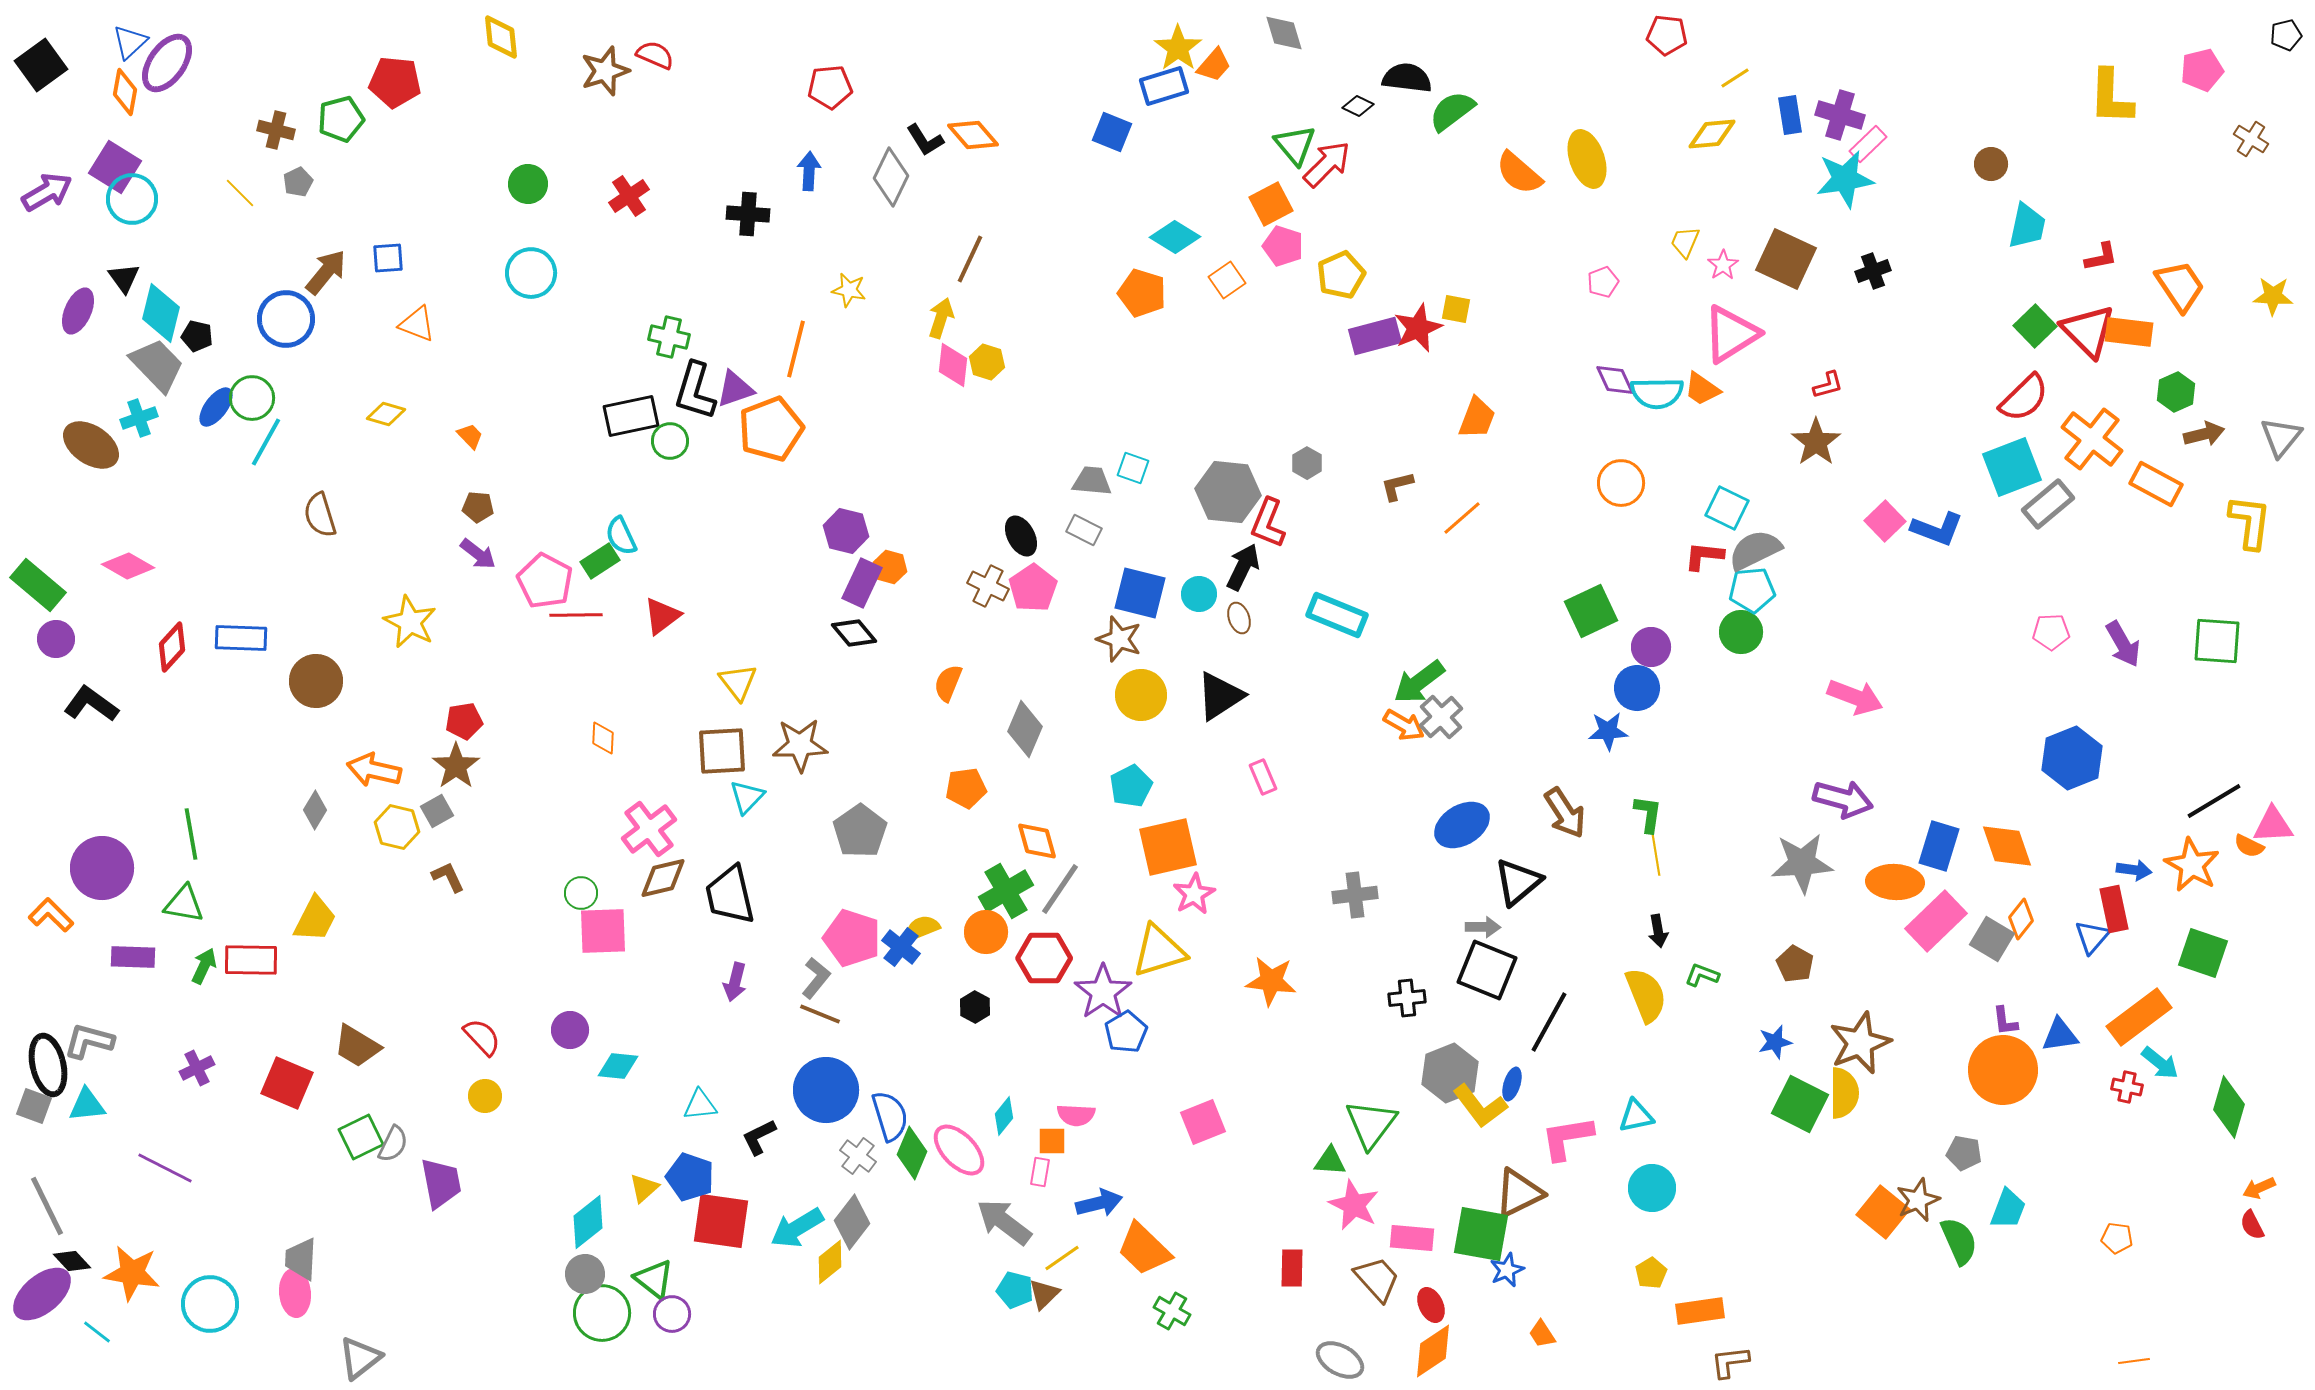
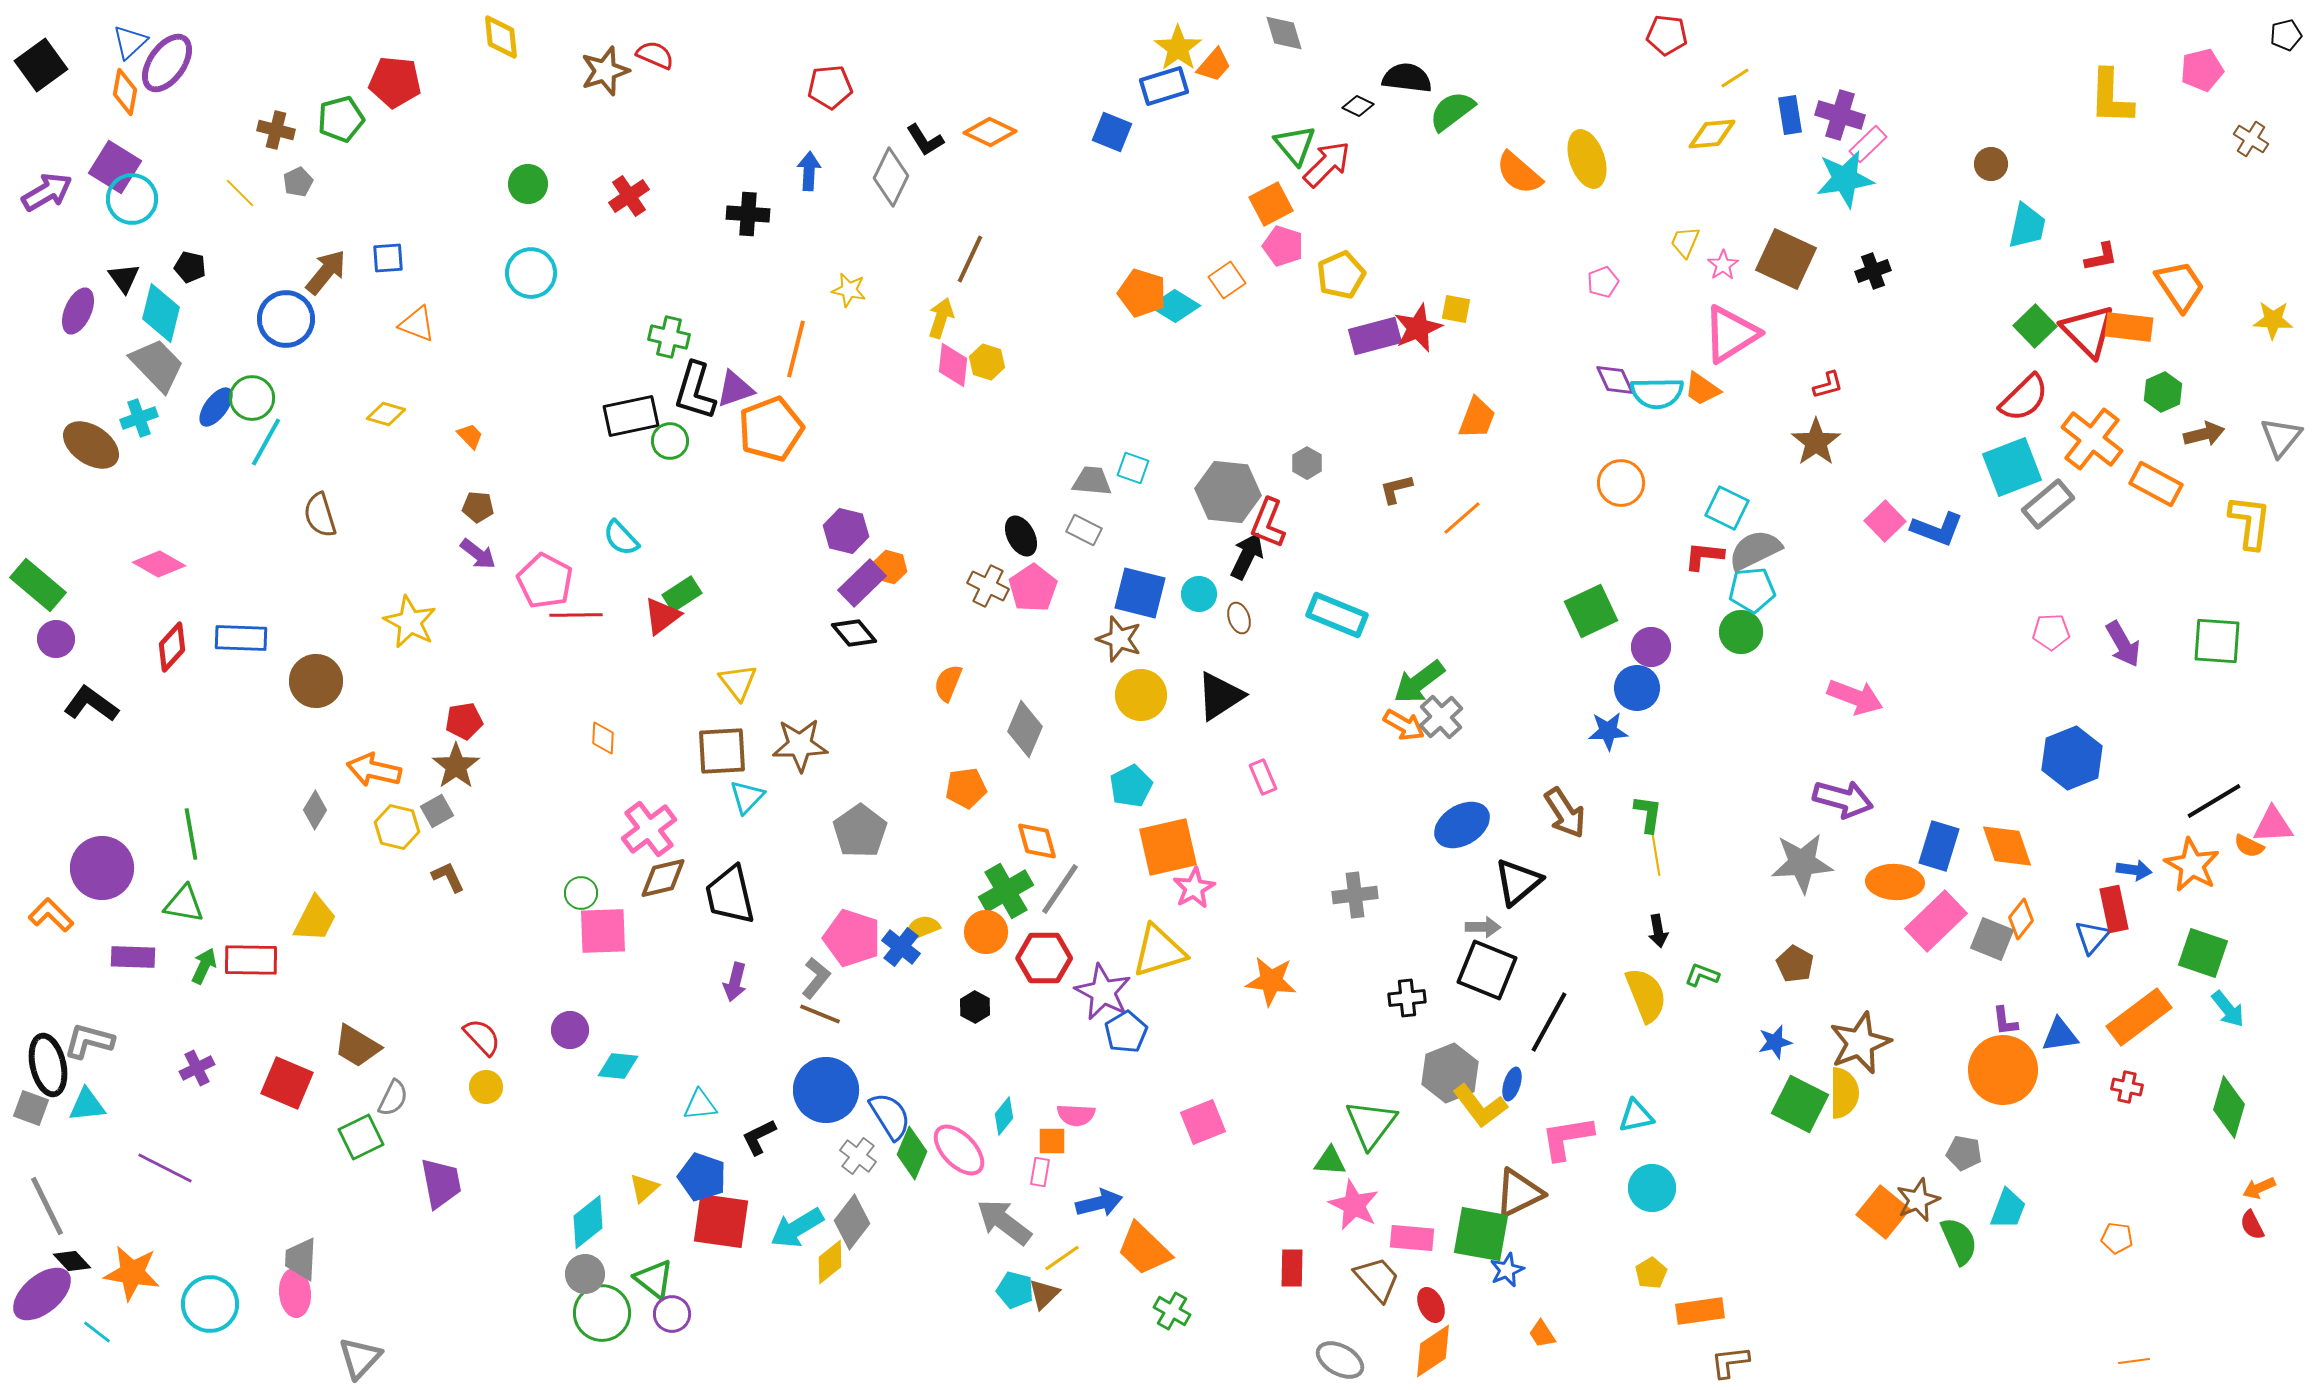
orange diamond at (973, 135): moved 17 px right, 3 px up; rotated 24 degrees counterclockwise
cyan diamond at (1175, 237): moved 69 px down
yellow star at (2273, 296): moved 24 px down
orange rectangle at (2129, 332): moved 5 px up
black pentagon at (197, 336): moved 7 px left, 69 px up
green hexagon at (2176, 392): moved 13 px left
brown L-shape at (1397, 486): moved 1 px left, 3 px down
cyan semicircle at (621, 536): moved 2 px down; rotated 18 degrees counterclockwise
green rectangle at (600, 561): moved 82 px right, 33 px down
pink diamond at (128, 566): moved 31 px right, 2 px up
black arrow at (1243, 567): moved 4 px right, 11 px up
purple rectangle at (862, 583): rotated 21 degrees clockwise
pink star at (1194, 894): moved 6 px up
gray square at (1992, 939): rotated 9 degrees counterclockwise
purple star at (1103, 992): rotated 10 degrees counterclockwise
cyan arrow at (2160, 1063): moved 68 px right, 54 px up; rotated 12 degrees clockwise
yellow circle at (485, 1096): moved 1 px right, 9 px up
gray square at (34, 1106): moved 3 px left, 2 px down
blue semicircle at (890, 1116): rotated 15 degrees counterclockwise
gray semicircle at (393, 1144): moved 46 px up
blue pentagon at (690, 1177): moved 12 px right
gray triangle at (360, 1358): rotated 9 degrees counterclockwise
